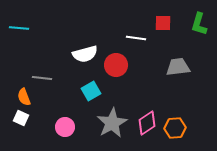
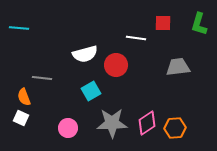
gray star: rotated 28 degrees clockwise
pink circle: moved 3 px right, 1 px down
